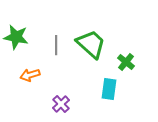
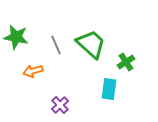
gray line: rotated 24 degrees counterclockwise
green cross: rotated 18 degrees clockwise
orange arrow: moved 3 px right, 4 px up
purple cross: moved 1 px left, 1 px down
